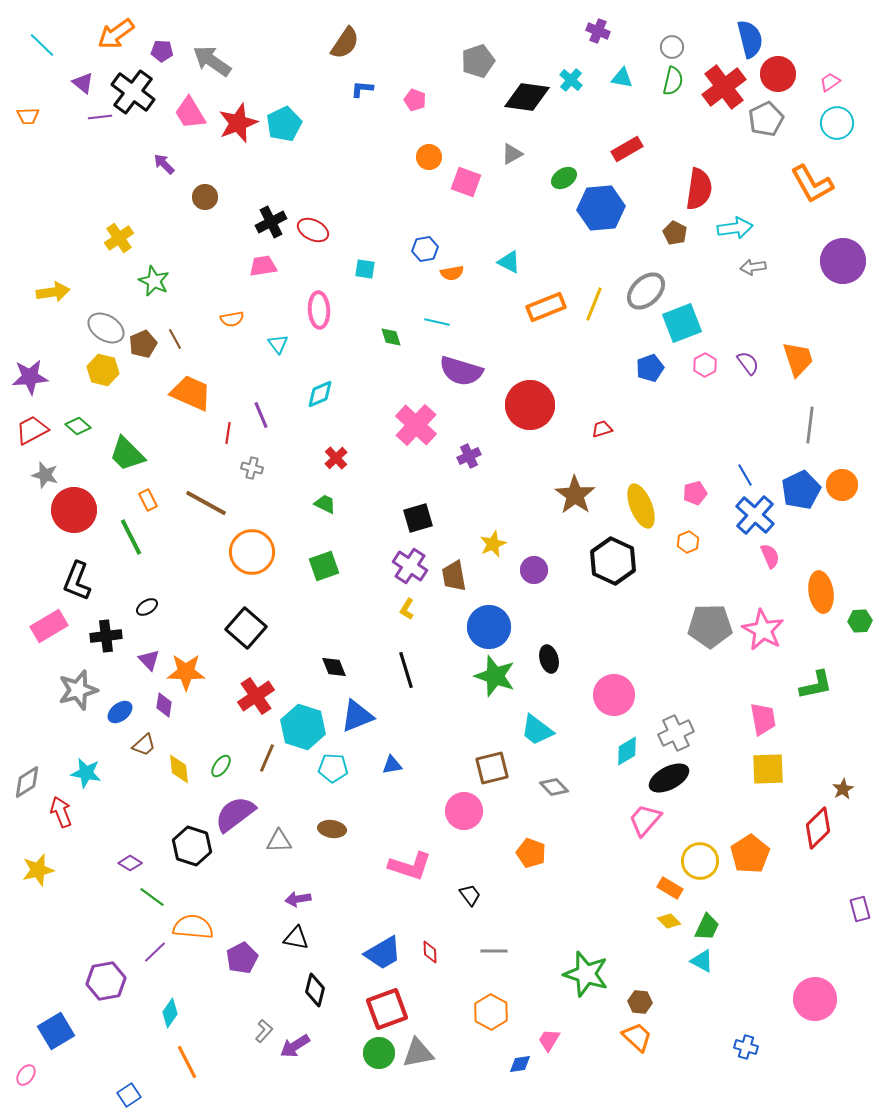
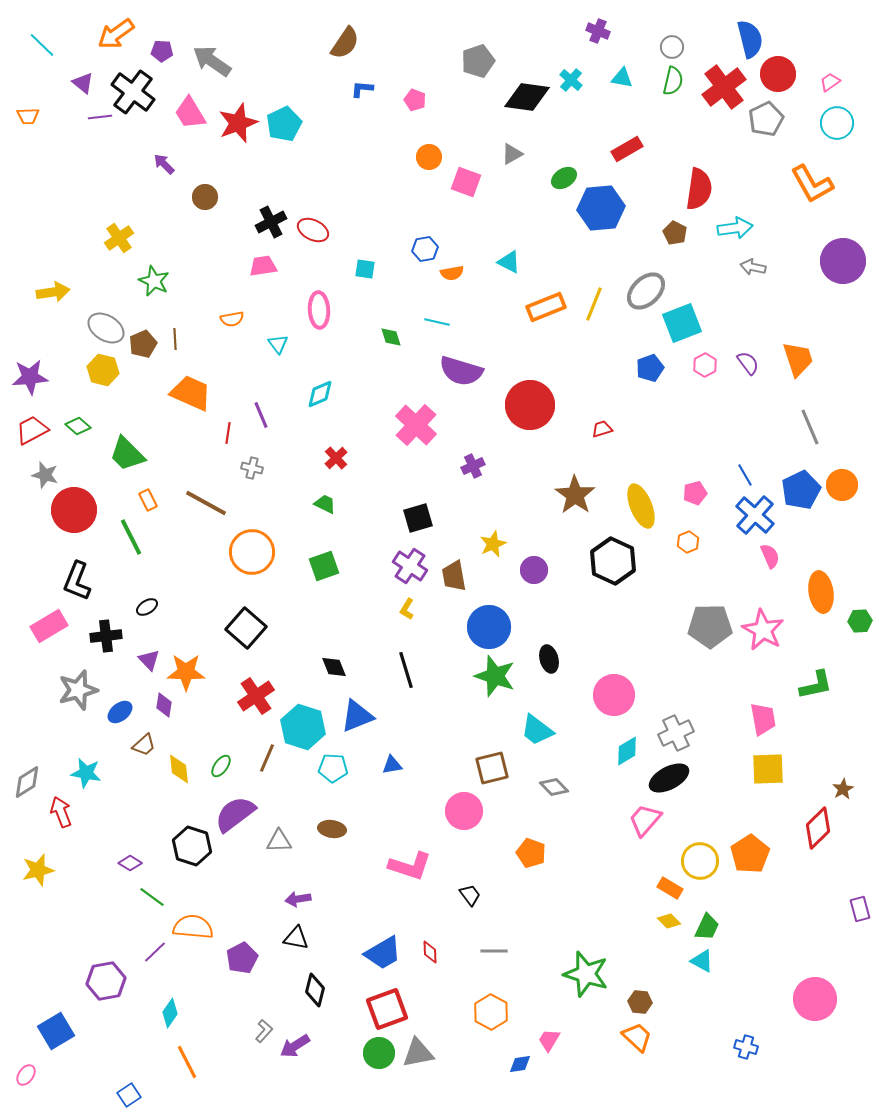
gray arrow at (753, 267): rotated 20 degrees clockwise
brown line at (175, 339): rotated 25 degrees clockwise
gray line at (810, 425): moved 2 px down; rotated 30 degrees counterclockwise
purple cross at (469, 456): moved 4 px right, 10 px down
